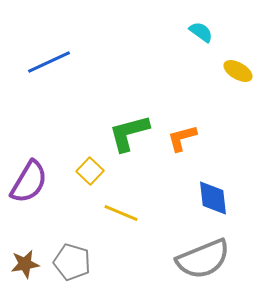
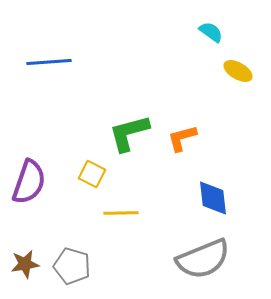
cyan semicircle: moved 10 px right
blue line: rotated 21 degrees clockwise
yellow square: moved 2 px right, 3 px down; rotated 16 degrees counterclockwise
purple semicircle: rotated 12 degrees counterclockwise
yellow line: rotated 24 degrees counterclockwise
gray pentagon: moved 4 px down
